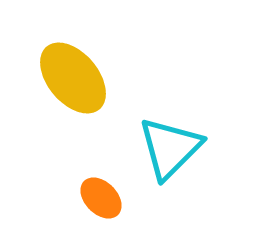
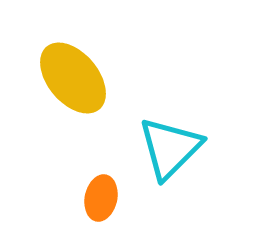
orange ellipse: rotated 57 degrees clockwise
